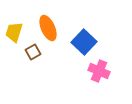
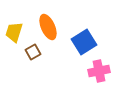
orange ellipse: moved 1 px up
blue square: rotated 15 degrees clockwise
pink cross: rotated 35 degrees counterclockwise
